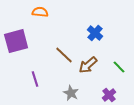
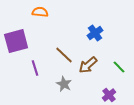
blue cross: rotated 14 degrees clockwise
purple line: moved 11 px up
gray star: moved 7 px left, 9 px up
